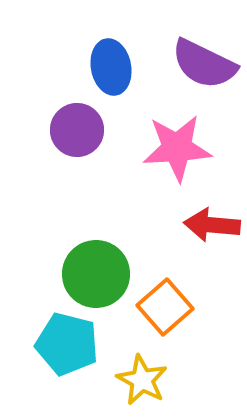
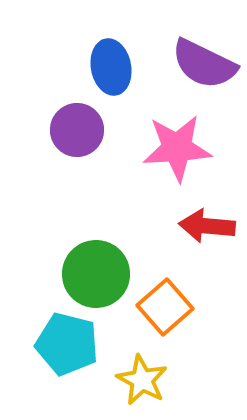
red arrow: moved 5 px left, 1 px down
